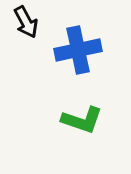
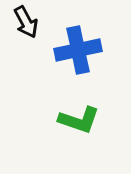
green L-shape: moved 3 px left
